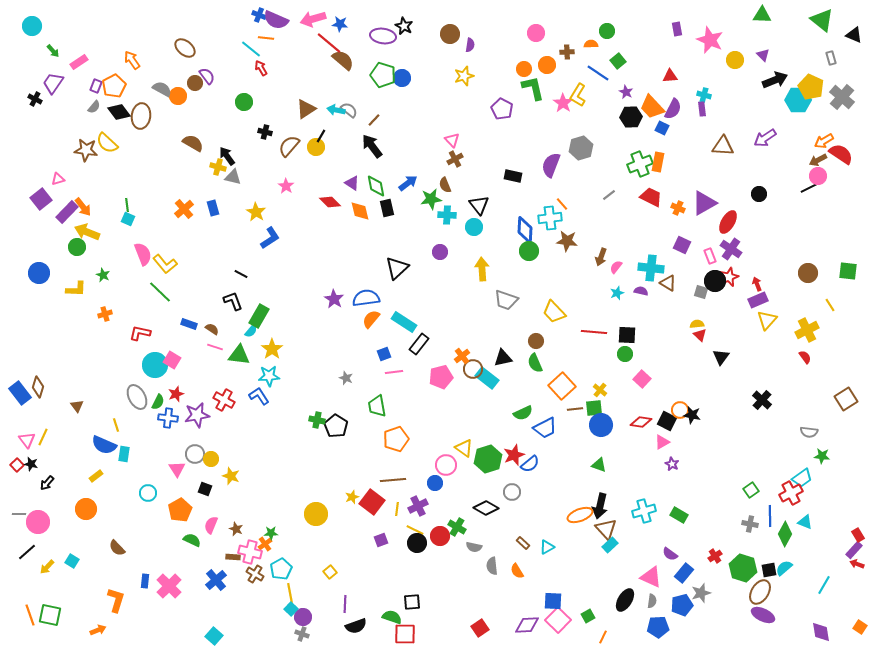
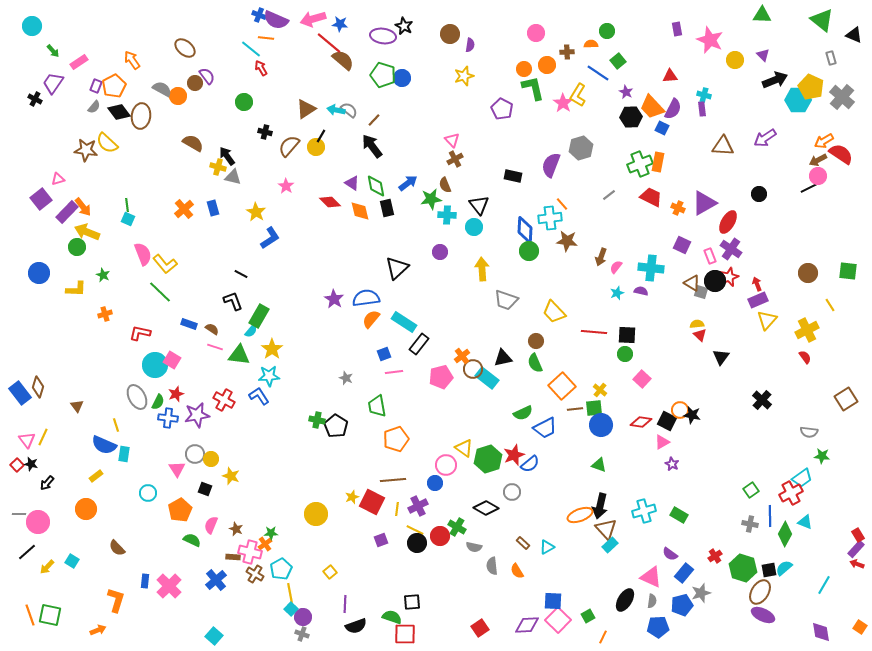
brown triangle at (668, 283): moved 24 px right
red square at (372, 502): rotated 10 degrees counterclockwise
purple rectangle at (854, 550): moved 2 px right, 1 px up
